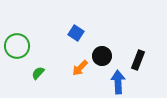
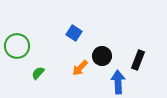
blue square: moved 2 px left
